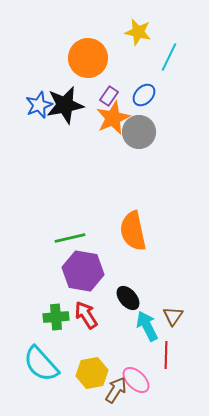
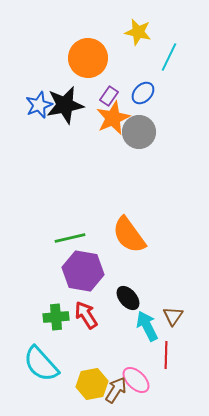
blue ellipse: moved 1 px left, 2 px up
orange semicircle: moved 4 px left, 4 px down; rotated 24 degrees counterclockwise
yellow hexagon: moved 11 px down
